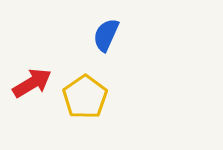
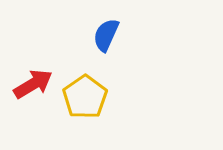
red arrow: moved 1 px right, 1 px down
